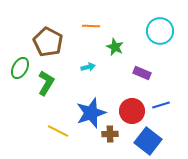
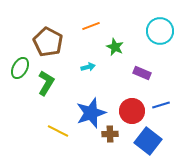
orange line: rotated 24 degrees counterclockwise
